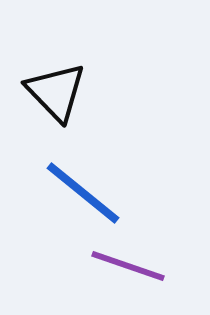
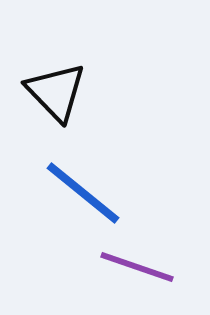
purple line: moved 9 px right, 1 px down
